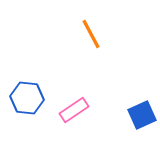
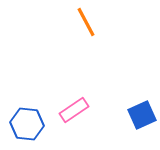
orange line: moved 5 px left, 12 px up
blue hexagon: moved 26 px down
